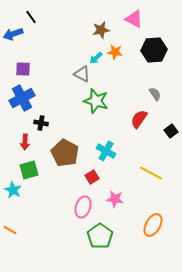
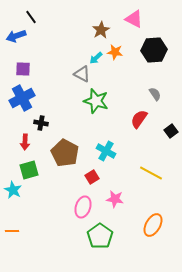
brown star: rotated 18 degrees counterclockwise
blue arrow: moved 3 px right, 2 px down
orange line: moved 2 px right, 1 px down; rotated 32 degrees counterclockwise
